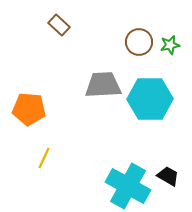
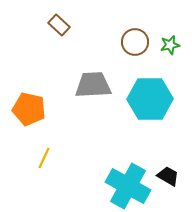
brown circle: moved 4 px left
gray trapezoid: moved 10 px left
orange pentagon: rotated 8 degrees clockwise
